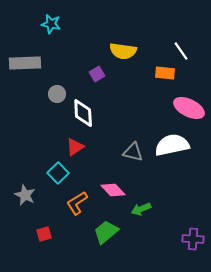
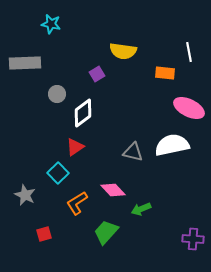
white line: moved 8 px right, 1 px down; rotated 24 degrees clockwise
white diamond: rotated 56 degrees clockwise
green trapezoid: rotated 8 degrees counterclockwise
